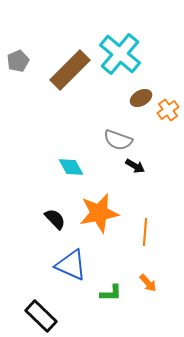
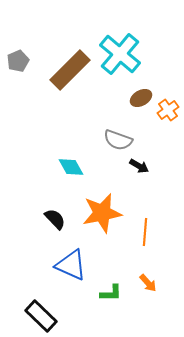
black arrow: moved 4 px right
orange star: moved 3 px right
